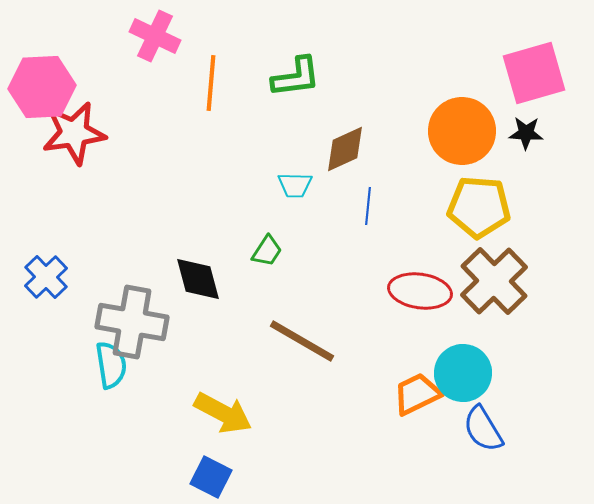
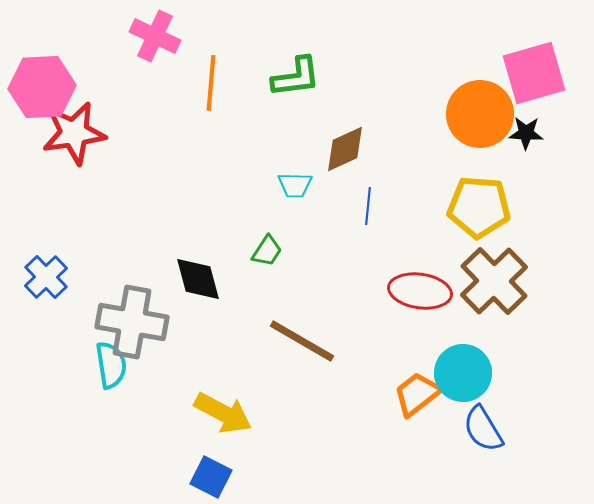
orange circle: moved 18 px right, 17 px up
orange trapezoid: rotated 12 degrees counterclockwise
